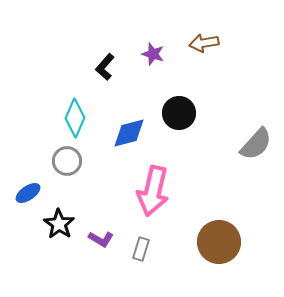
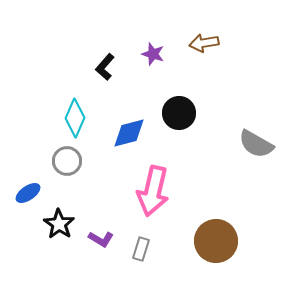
gray semicircle: rotated 78 degrees clockwise
brown circle: moved 3 px left, 1 px up
